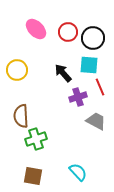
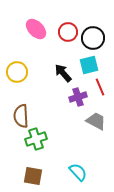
cyan square: rotated 18 degrees counterclockwise
yellow circle: moved 2 px down
